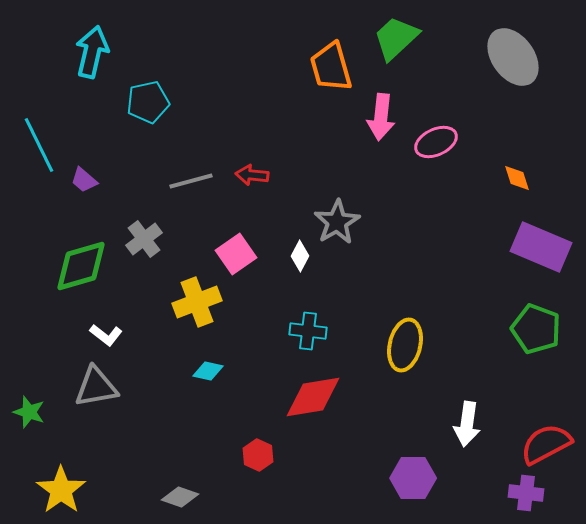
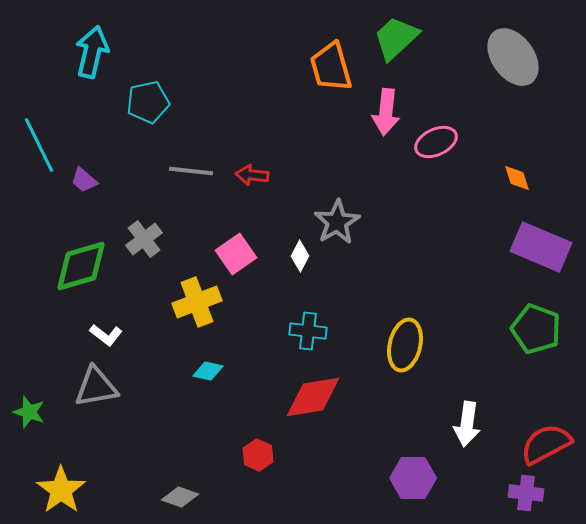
pink arrow: moved 5 px right, 5 px up
gray line: moved 10 px up; rotated 21 degrees clockwise
